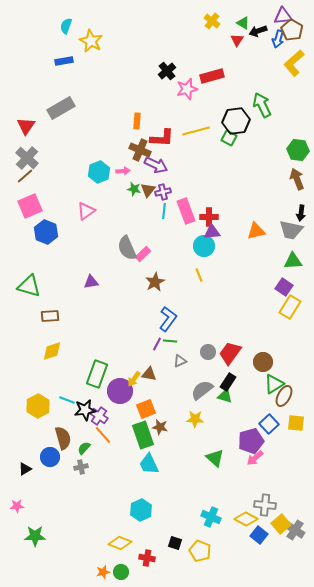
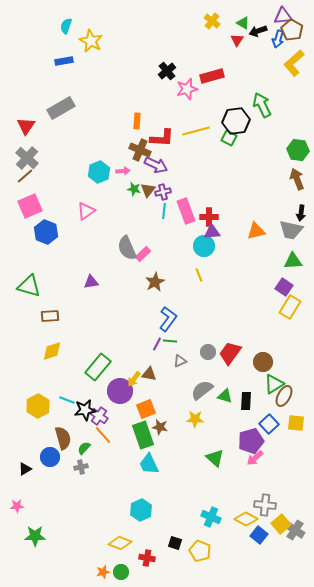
green rectangle at (97, 374): moved 1 px right, 7 px up; rotated 20 degrees clockwise
black rectangle at (228, 382): moved 18 px right, 19 px down; rotated 30 degrees counterclockwise
